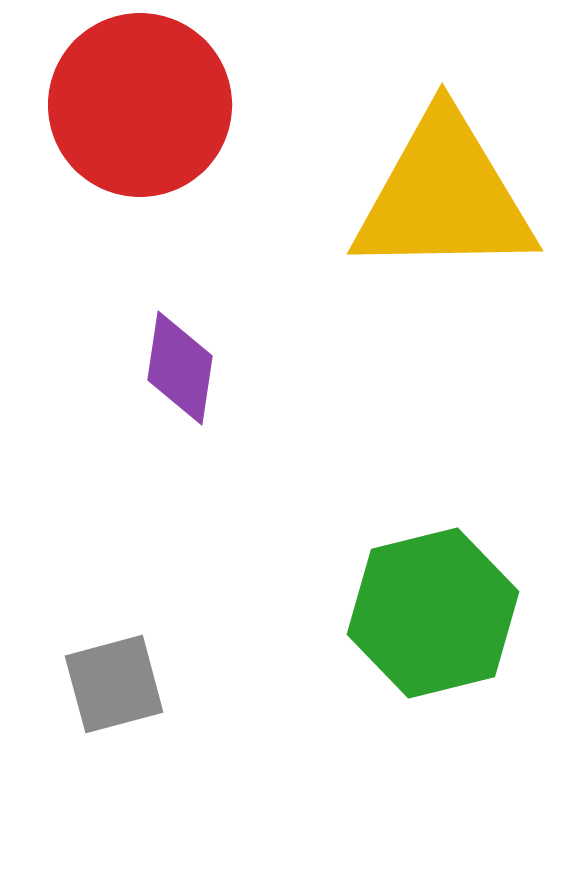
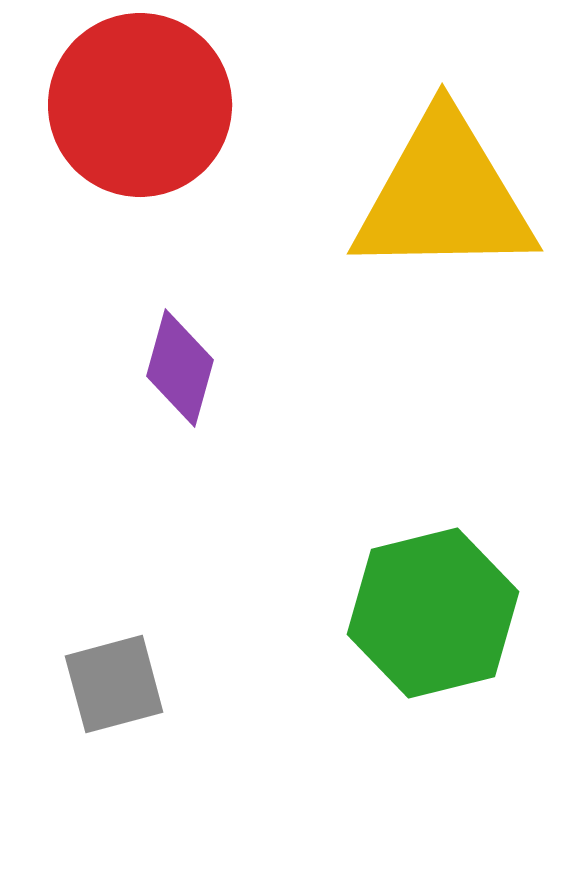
purple diamond: rotated 7 degrees clockwise
